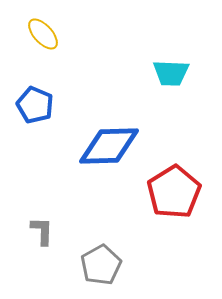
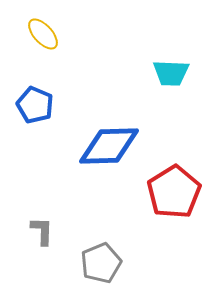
gray pentagon: moved 2 px up; rotated 6 degrees clockwise
